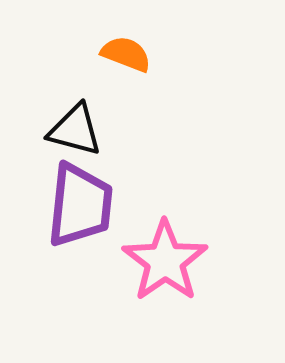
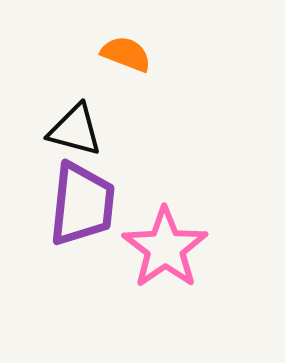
purple trapezoid: moved 2 px right, 1 px up
pink star: moved 13 px up
